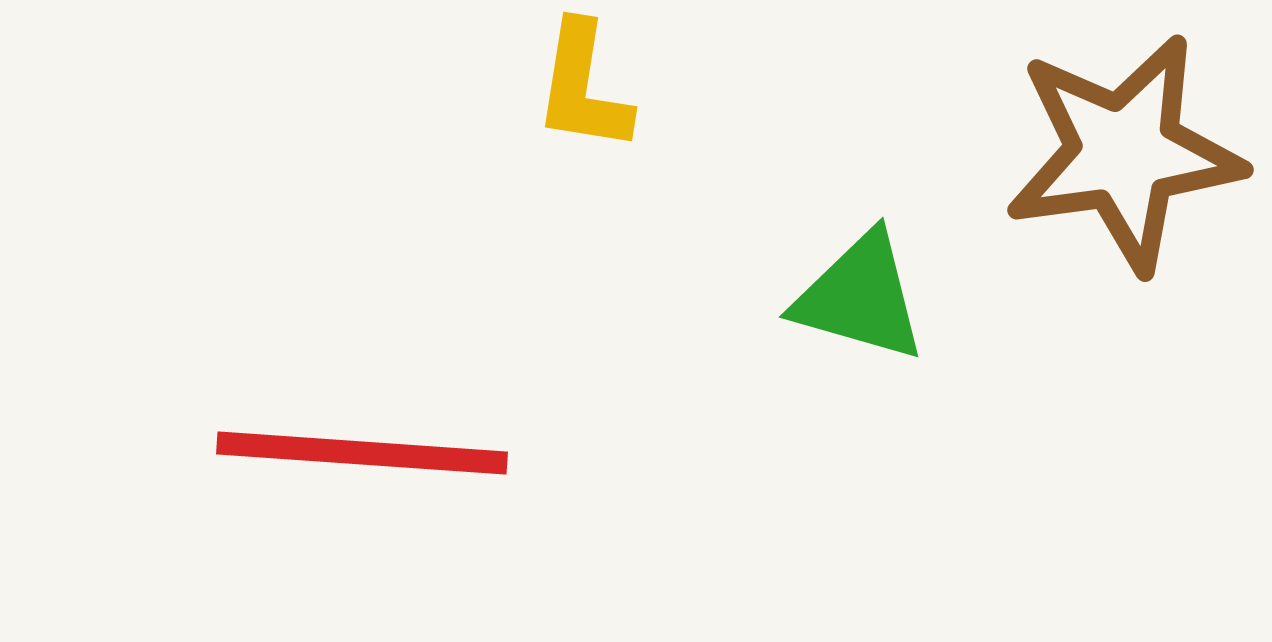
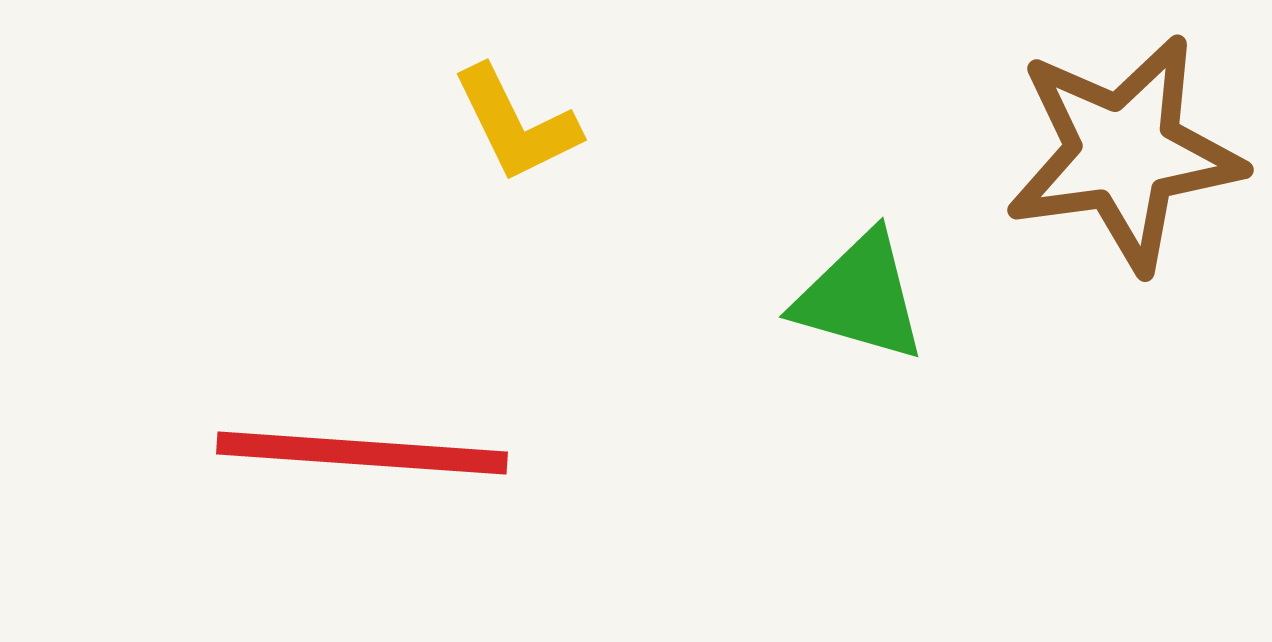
yellow L-shape: moved 67 px left, 37 px down; rotated 35 degrees counterclockwise
